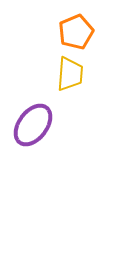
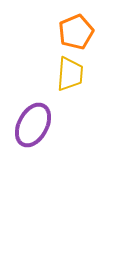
purple ellipse: rotated 9 degrees counterclockwise
